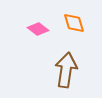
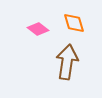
brown arrow: moved 1 px right, 8 px up
